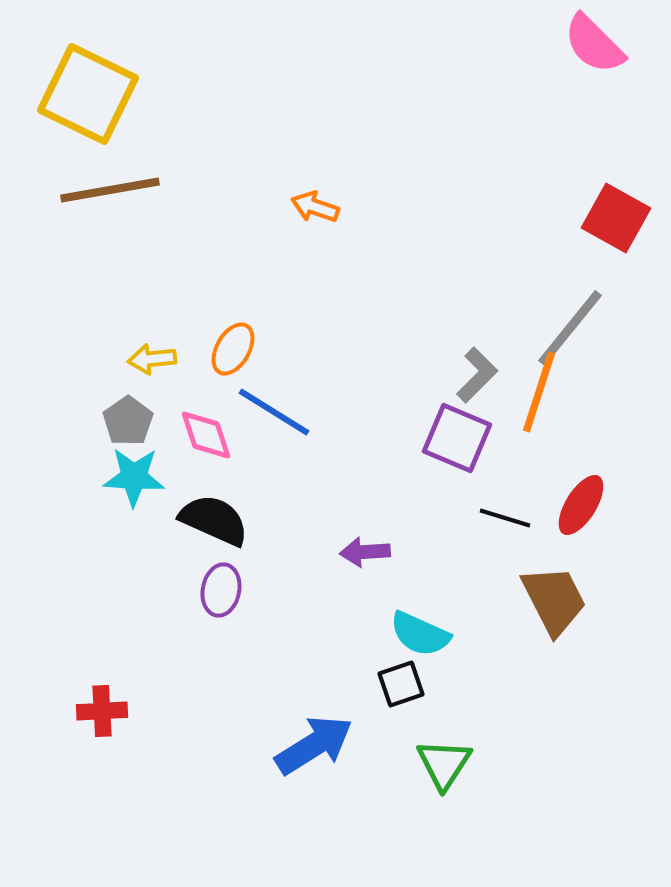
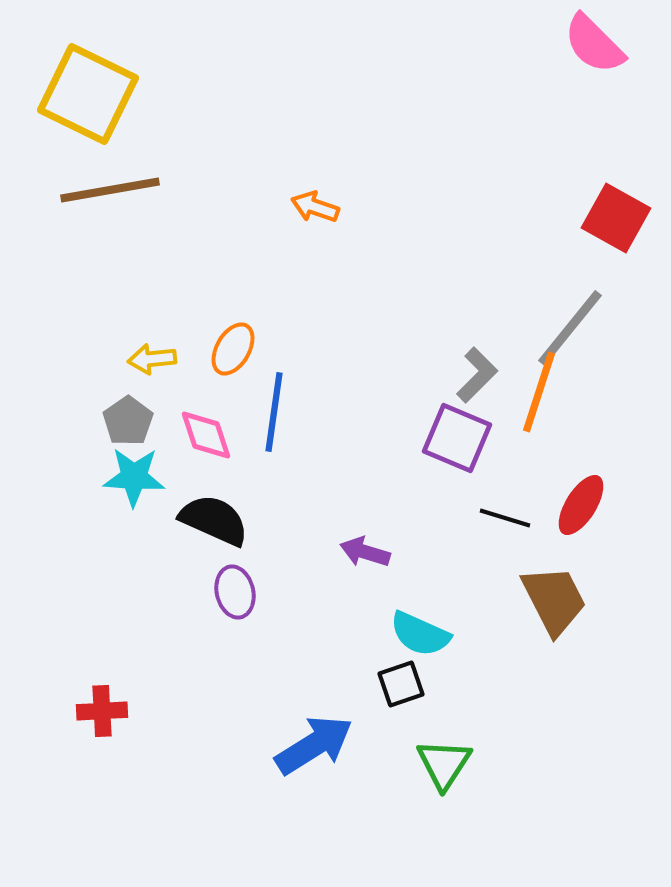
blue line: rotated 66 degrees clockwise
purple arrow: rotated 21 degrees clockwise
purple ellipse: moved 14 px right, 2 px down; rotated 24 degrees counterclockwise
